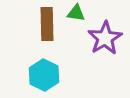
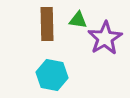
green triangle: moved 2 px right, 7 px down
cyan hexagon: moved 8 px right; rotated 16 degrees counterclockwise
